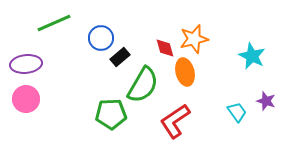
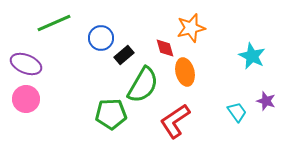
orange star: moved 3 px left, 11 px up
black rectangle: moved 4 px right, 2 px up
purple ellipse: rotated 28 degrees clockwise
